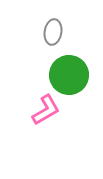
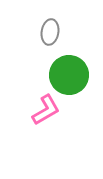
gray ellipse: moved 3 px left
